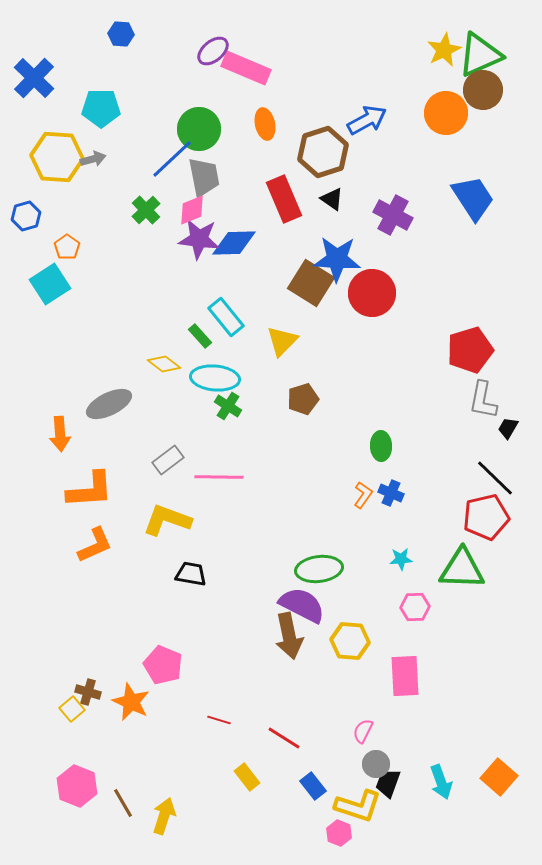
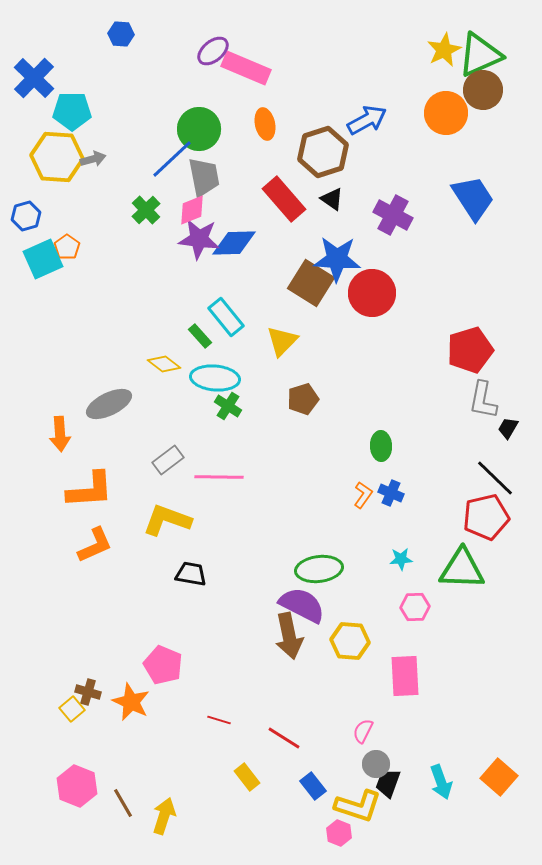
cyan pentagon at (101, 108): moved 29 px left, 3 px down
red rectangle at (284, 199): rotated 18 degrees counterclockwise
cyan square at (50, 284): moved 7 px left, 25 px up; rotated 9 degrees clockwise
